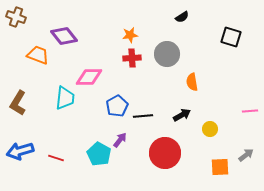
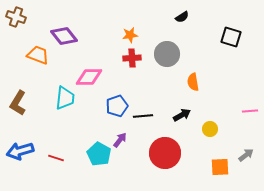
orange semicircle: moved 1 px right
blue pentagon: rotated 10 degrees clockwise
